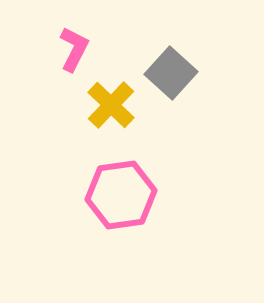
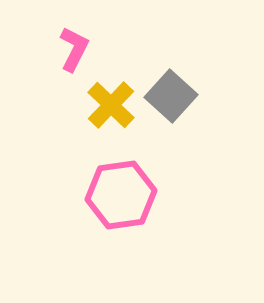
gray square: moved 23 px down
